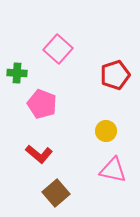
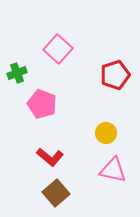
green cross: rotated 24 degrees counterclockwise
yellow circle: moved 2 px down
red L-shape: moved 11 px right, 3 px down
